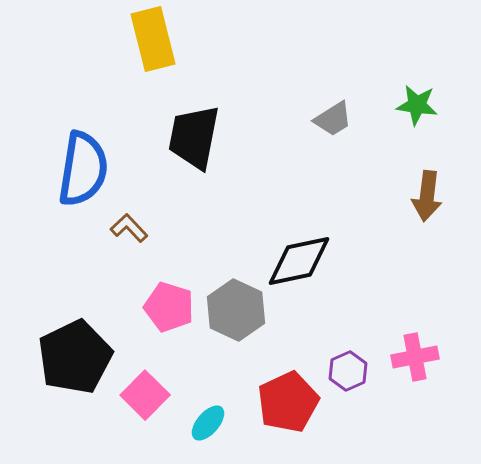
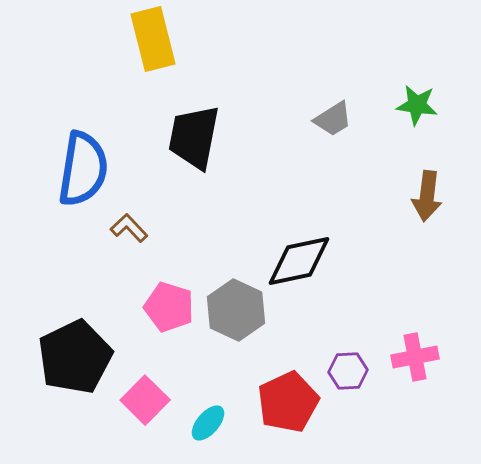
purple hexagon: rotated 21 degrees clockwise
pink square: moved 5 px down
